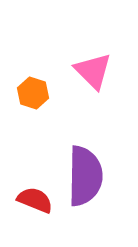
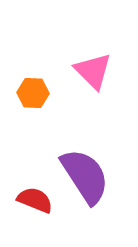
orange hexagon: rotated 16 degrees counterclockwise
purple semicircle: rotated 34 degrees counterclockwise
